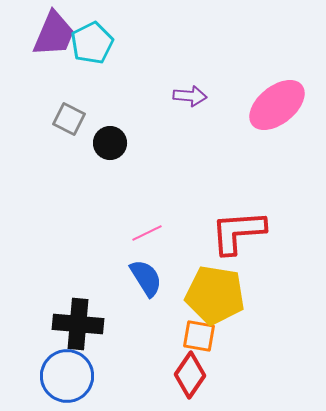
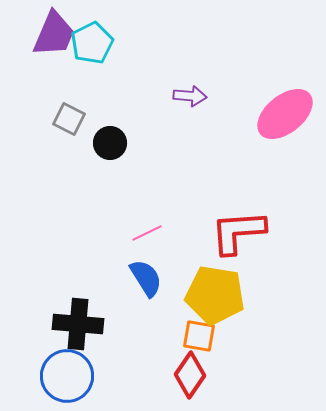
pink ellipse: moved 8 px right, 9 px down
